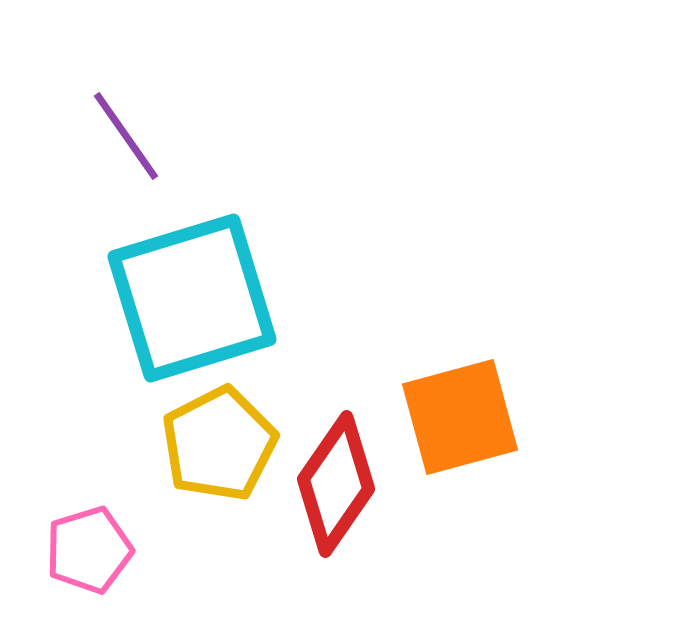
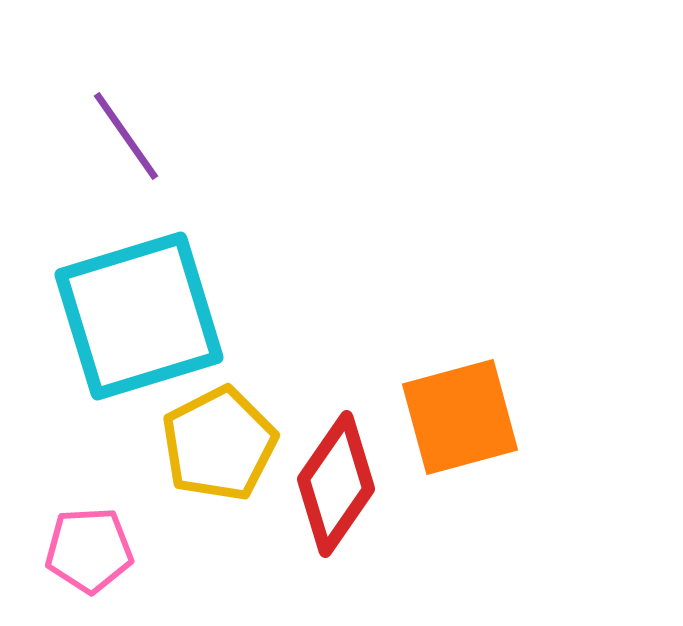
cyan square: moved 53 px left, 18 px down
pink pentagon: rotated 14 degrees clockwise
